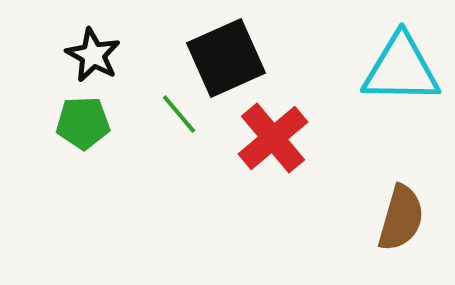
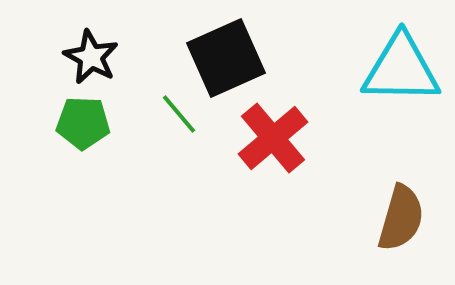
black star: moved 2 px left, 2 px down
green pentagon: rotated 4 degrees clockwise
